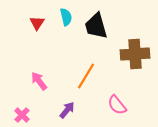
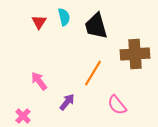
cyan semicircle: moved 2 px left
red triangle: moved 2 px right, 1 px up
orange line: moved 7 px right, 3 px up
purple arrow: moved 8 px up
pink cross: moved 1 px right, 1 px down
